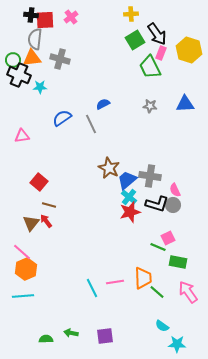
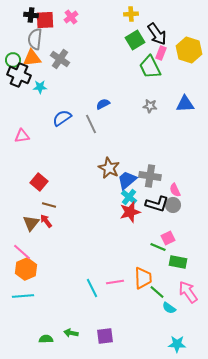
gray cross at (60, 59): rotated 18 degrees clockwise
cyan semicircle at (162, 326): moved 7 px right, 18 px up
